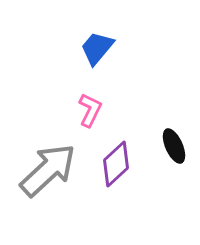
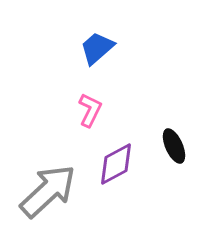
blue trapezoid: rotated 9 degrees clockwise
purple diamond: rotated 15 degrees clockwise
gray arrow: moved 21 px down
